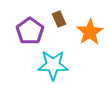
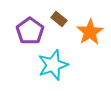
brown rectangle: rotated 28 degrees counterclockwise
cyan star: rotated 20 degrees counterclockwise
